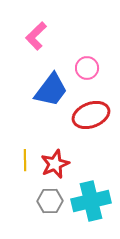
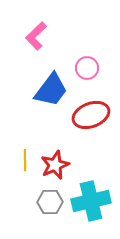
red star: moved 1 px down
gray hexagon: moved 1 px down
